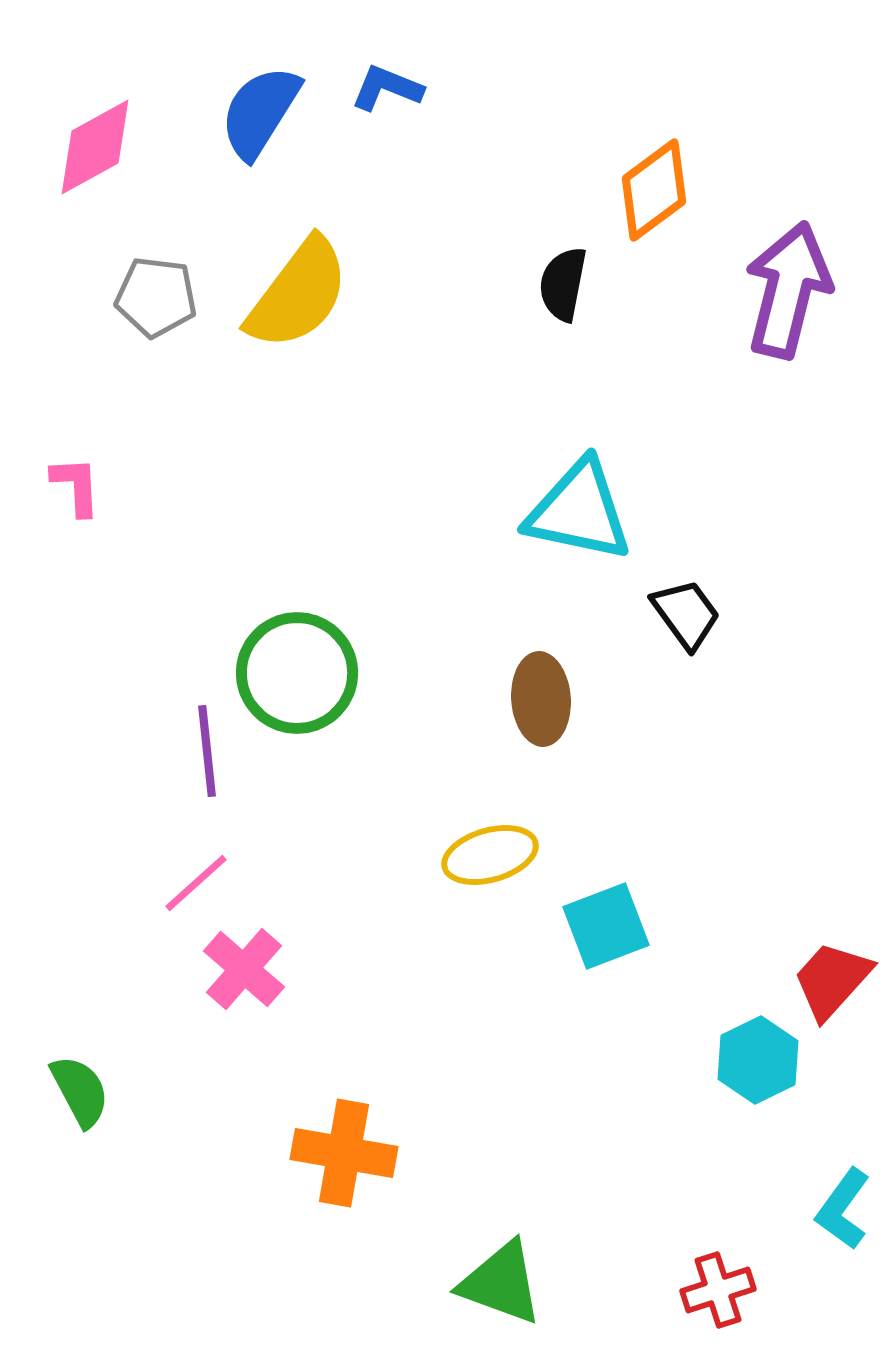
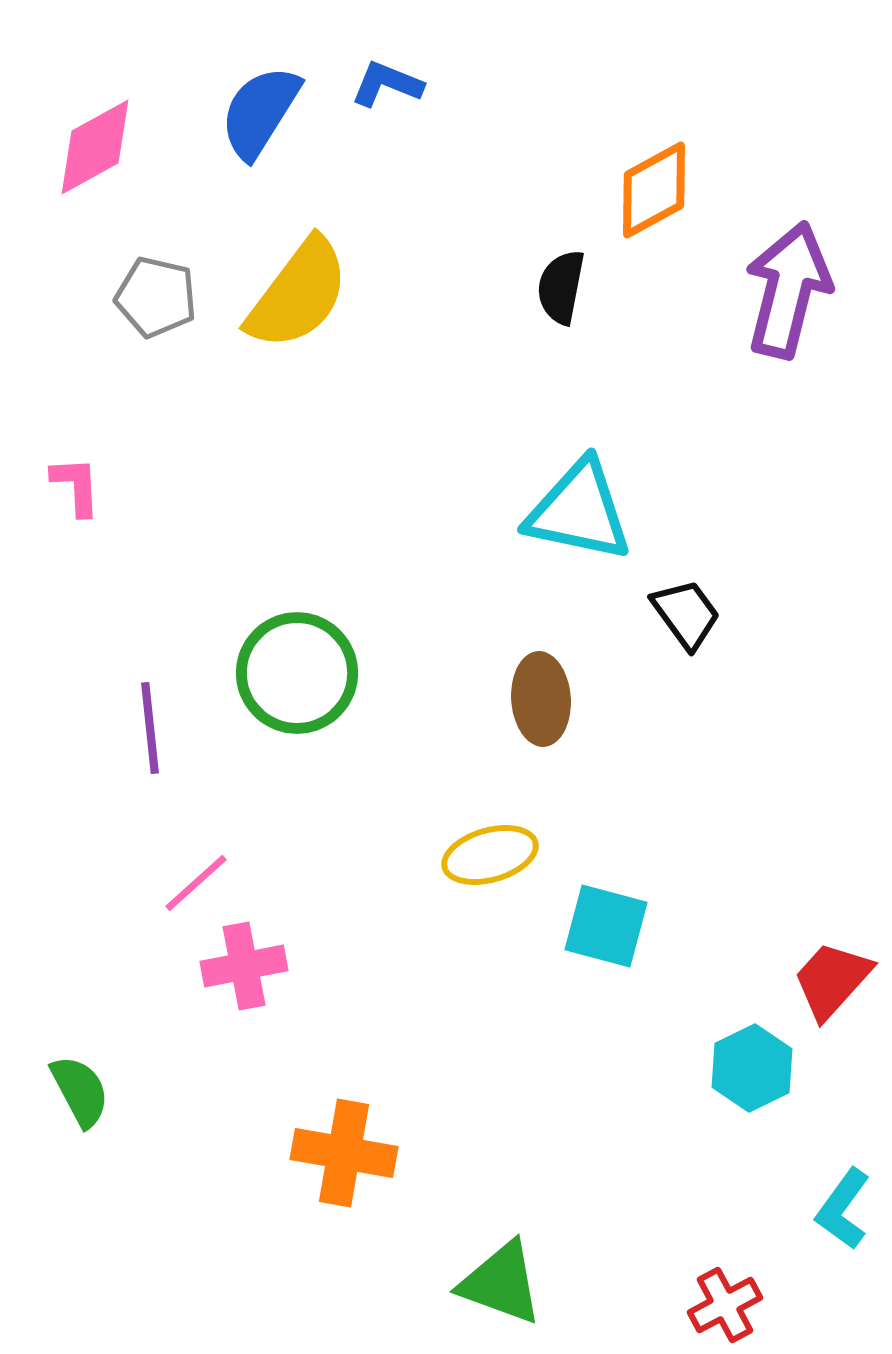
blue L-shape: moved 4 px up
orange diamond: rotated 8 degrees clockwise
black semicircle: moved 2 px left, 3 px down
gray pentagon: rotated 6 degrees clockwise
purple line: moved 57 px left, 23 px up
cyan square: rotated 36 degrees clockwise
pink cross: moved 3 px up; rotated 38 degrees clockwise
cyan hexagon: moved 6 px left, 8 px down
red cross: moved 7 px right, 15 px down; rotated 10 degrees counterclockwise
